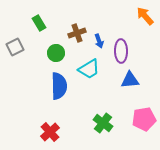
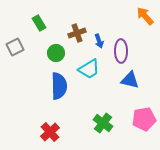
blue triangle: rotated 18 degrees clockwise
